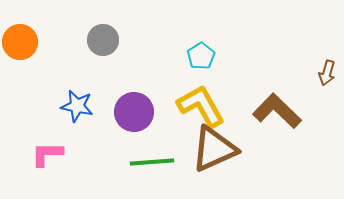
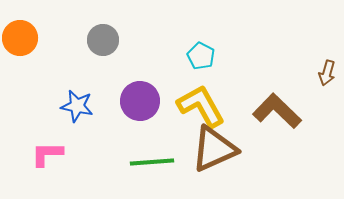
orange circle: moved 4 px up
cyan pentagon: rotated 12 degrees counterclockwise
purple circle: moved 6 px right, 11 px up
